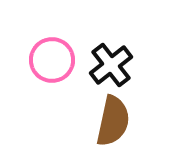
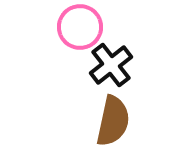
pink circle: moved 28 px right, 33 px up
